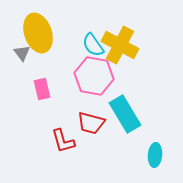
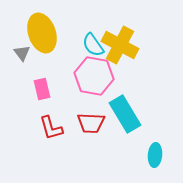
yellow ellipse: moved 4 px right
red trapezoid: rotated 12 degrees counterclockwise
red L-shape: moved 12 px left, 13 px up
